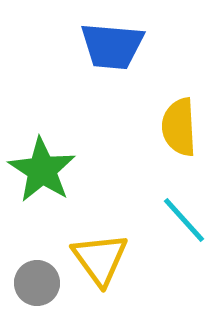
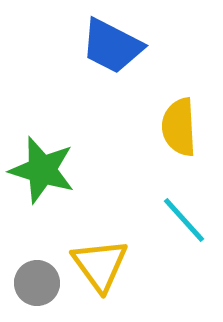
blue trapezoid: rotated 22 degrees clockwise
green star: rotated 16 degrees counterclockwise
yellow triangle: moved 6 px down
